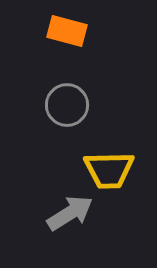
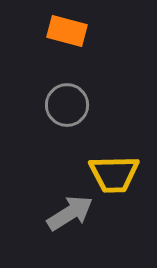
yellow trapezoid: moved 5 px right, 4 px down
